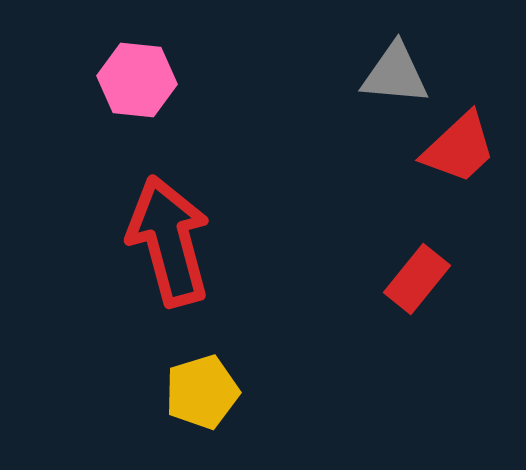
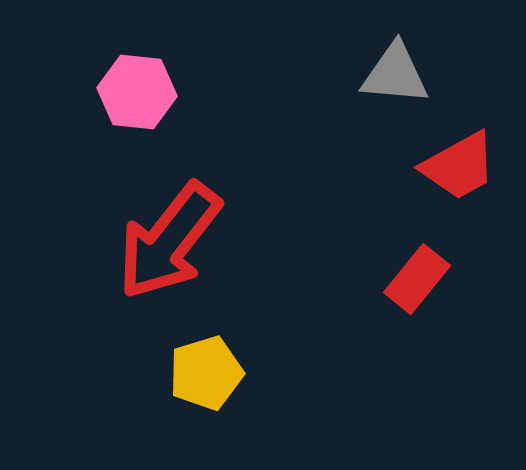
pink hexagon: moved 12 px down
red trapezoid: moved 18 px down; rotated 14 degrees clockwise
red arrow: rotated 127 degrees counterclockwise
yellow pentagon: moved 4 px right, 19 px up
